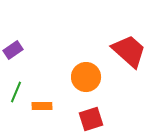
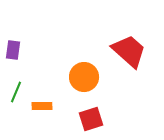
purple rectangle: rotated 48 degrees counterclockwise
orange circle: moved 2 px left
